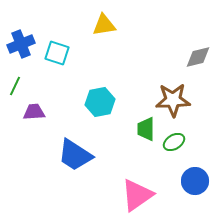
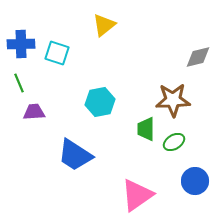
yellow triangle: rotated 30 degrees counterclockwise
blue cross: rotated 20 degrees clockwise
green line: moved 4 px right, 3 px up; rotated 48 degrees counterclockwise
